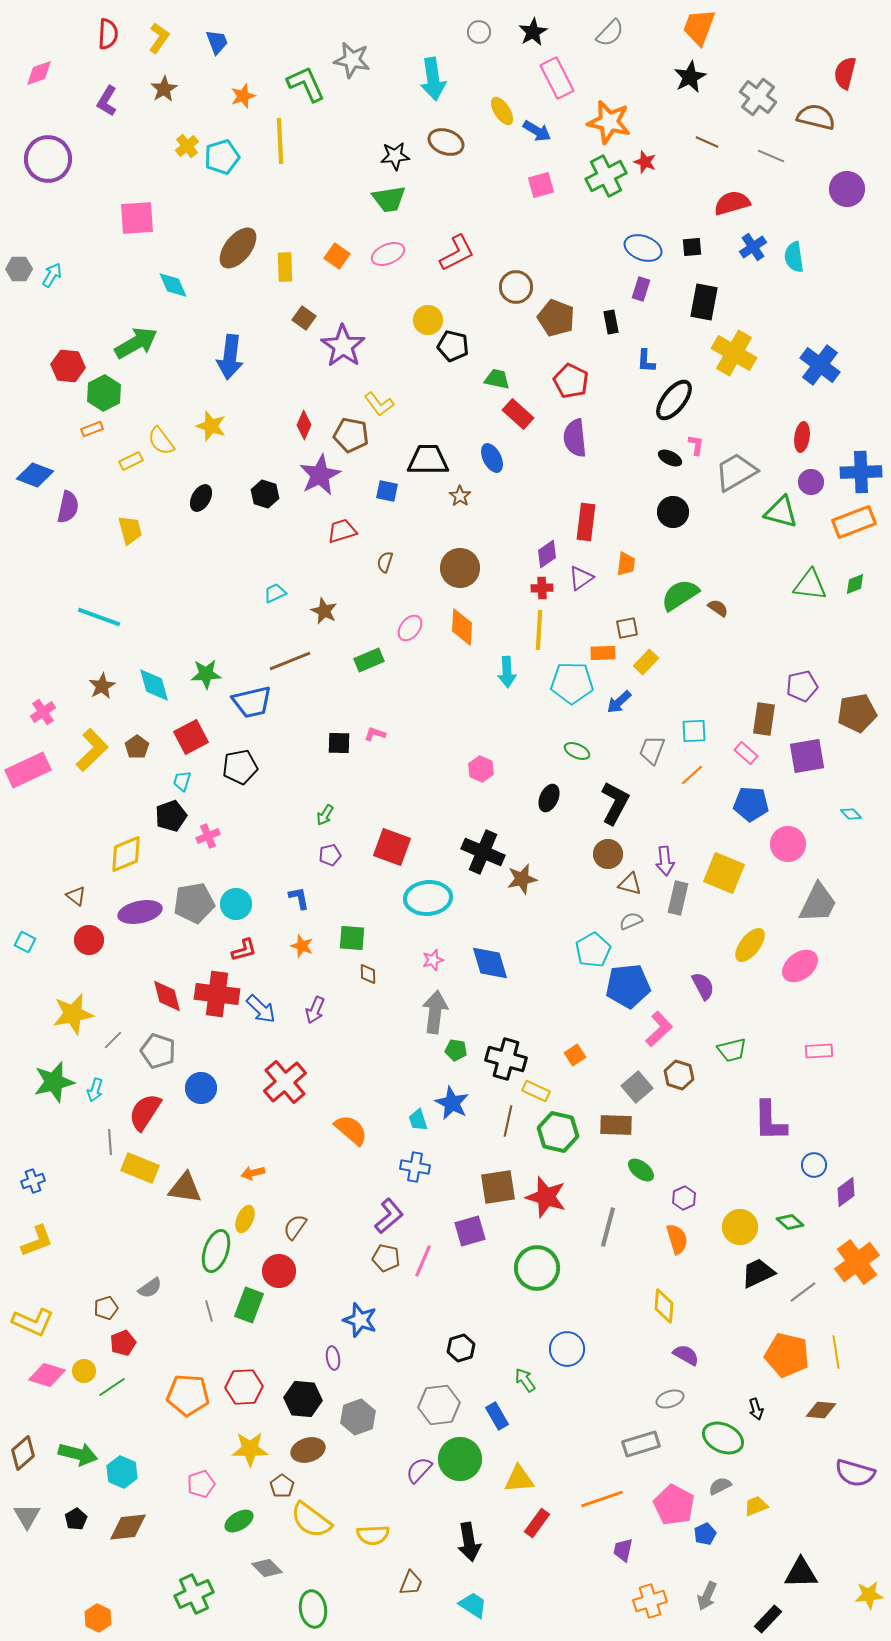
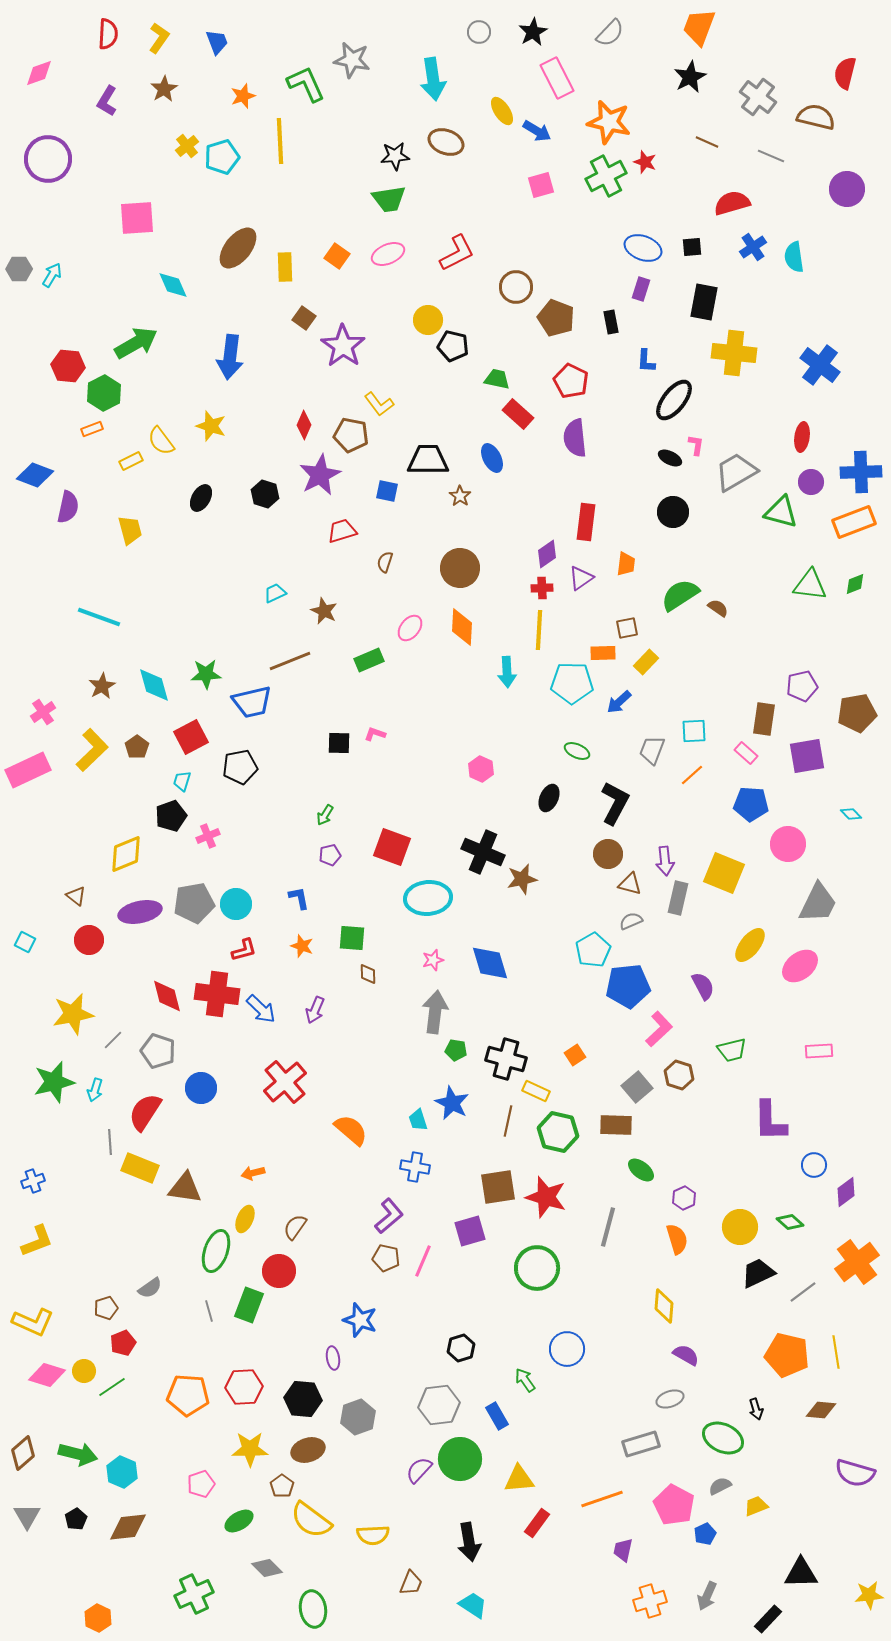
yellow cross at (734, 353): rotated 24 degrees counterclockwise
